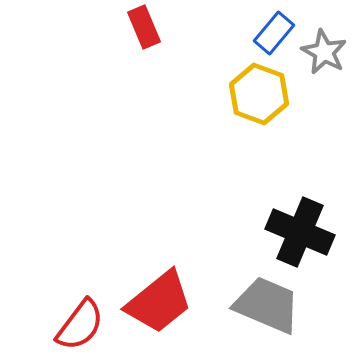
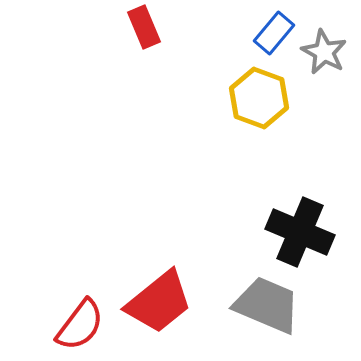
yellow hexagon: moved 4 px down
